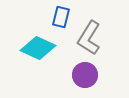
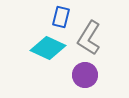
cyan diamond: moved 10 px right
